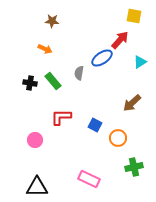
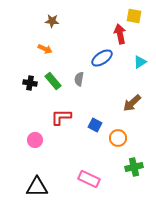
red arrow: moved 6 px up; rotated 54 degrees counterclockwise
gray semicircle: moved 6 px down
